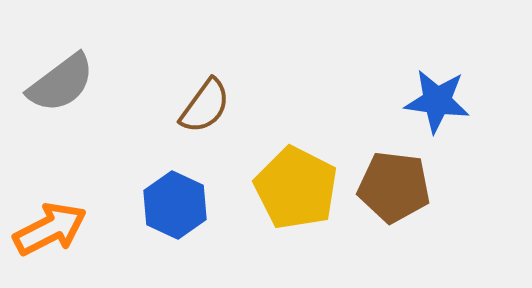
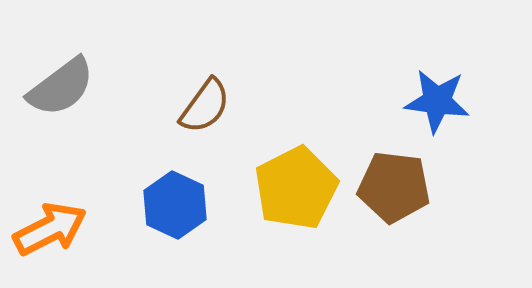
gray semicircle: moved 4 px down
yellow pentagon: rotated 18 degrees clockwise
